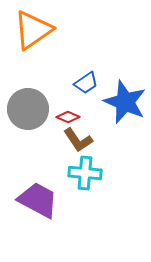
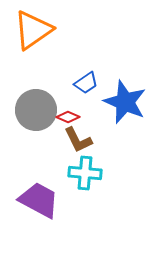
gray circle: moved 8 px right, 1 px down
brown L-shape: rotated 8 degrees clockwise
purple trapezoid: moved 1 px right
